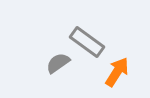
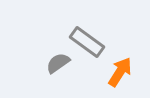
orange arrow: moved 3 px right
